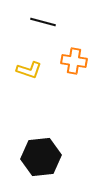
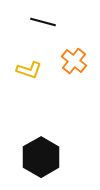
orange cross: rotated 30 degrees clockwise
black hexagon: rotated 24 degrees counterclockwise
